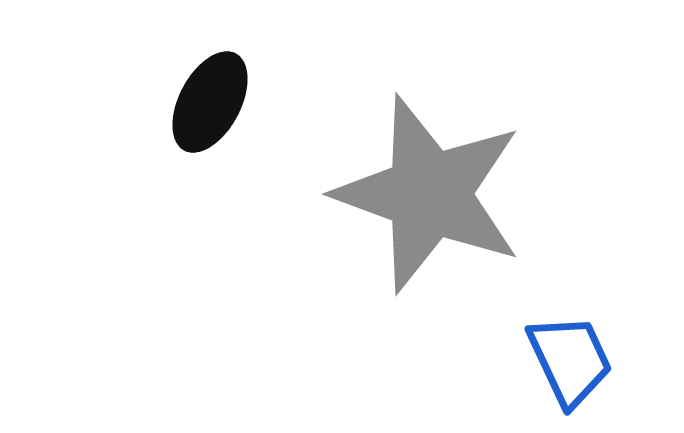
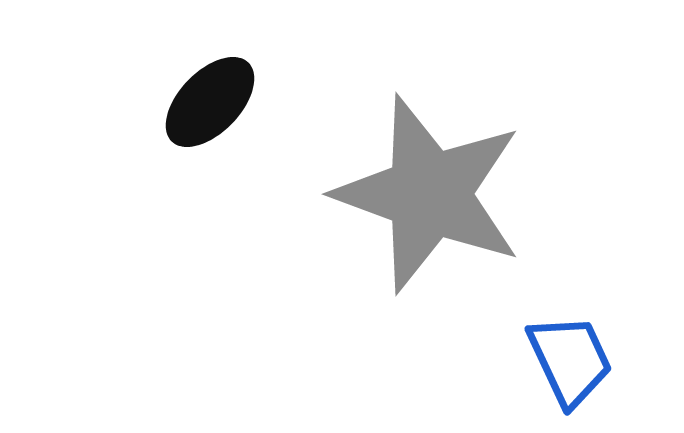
black ellipse: rotated 16 degrees clockwise
